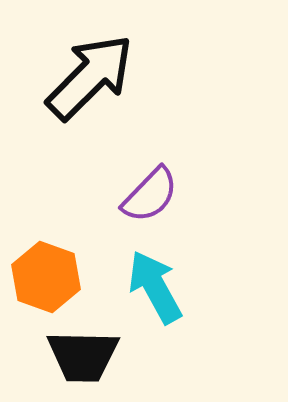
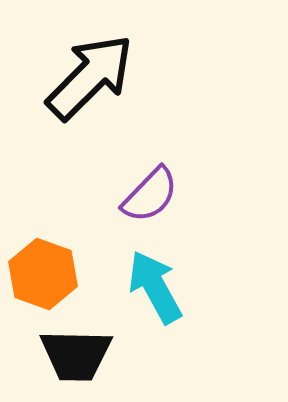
orange hexagon: moved 3 px left, 3 px up
black trapezoid: moved 7 px left, 1 px up
